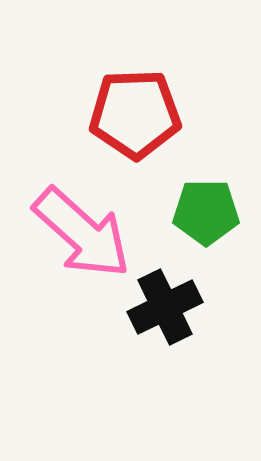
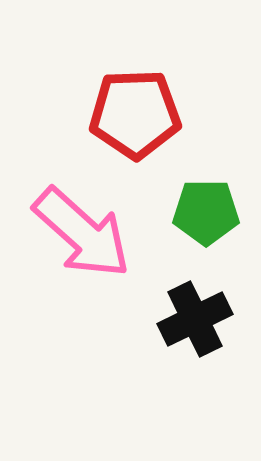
black cross: moved 30 px right, 12 px down
